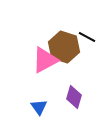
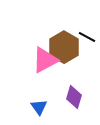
brown hexagon: rotated 12 degrees clockwise
